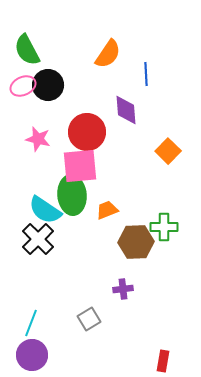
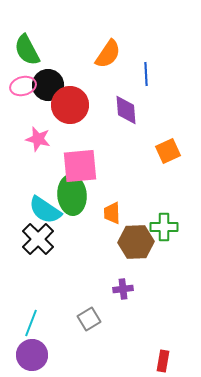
pink ellipse: rotated 10 degrees clockwise
red circle: moved 17 px left, 27 px up
orange square: rotated 20 degrees clockwise
orange trapezoid: moved 5 px right, 3 px down; rotated 70 degrees counterclockwise
